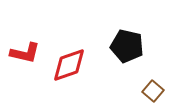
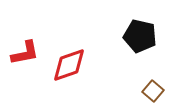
black pentagon: moved 13 px right, 10 px up
red L-shape: rotated 24 degrees counterclockwise
